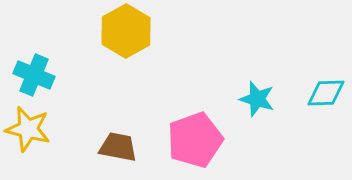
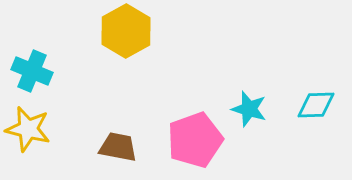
cyan cross: moved 2 px left, 4 px up
cyan diamond: moved 10 px left, 12 px down
cyan star: moved 8 px left, 10 px down
